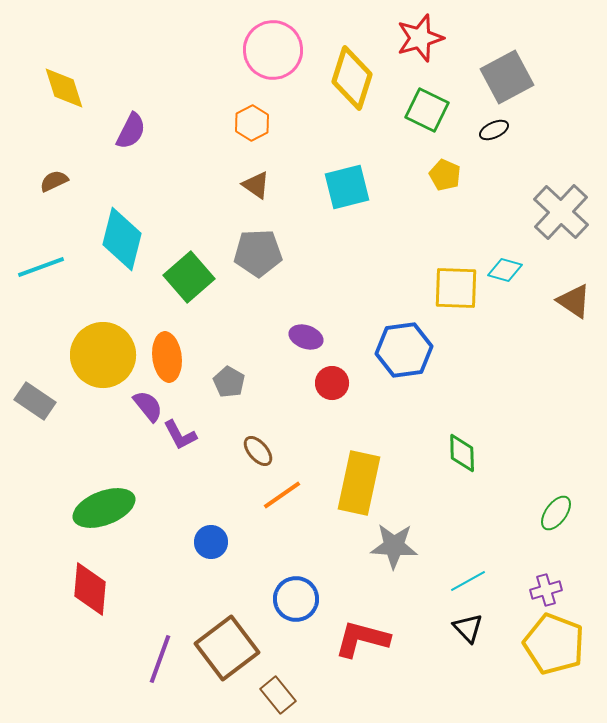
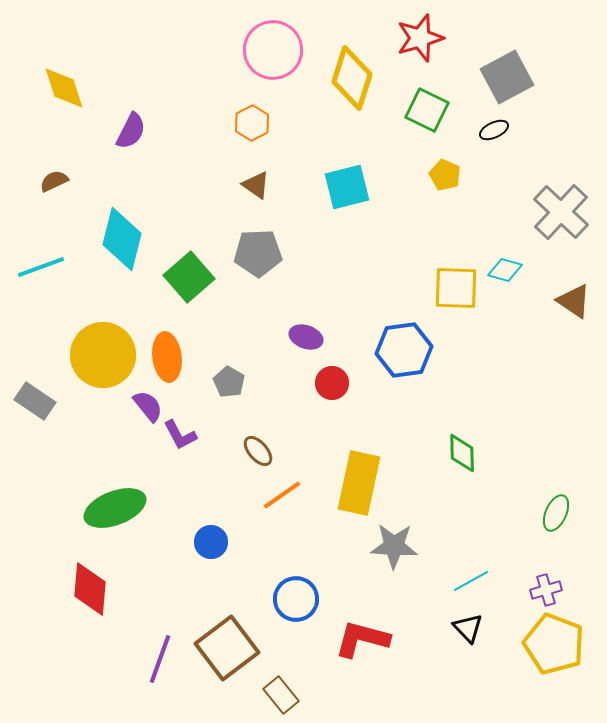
green ellipse at (104, 508): moved 11 px right
green ellipse at (556, 513): rotated 12 degrees counterclockwise
cyan line at (468, 581): moved 3 px right
brown rectangle at (278, 695): moved 3 px right
